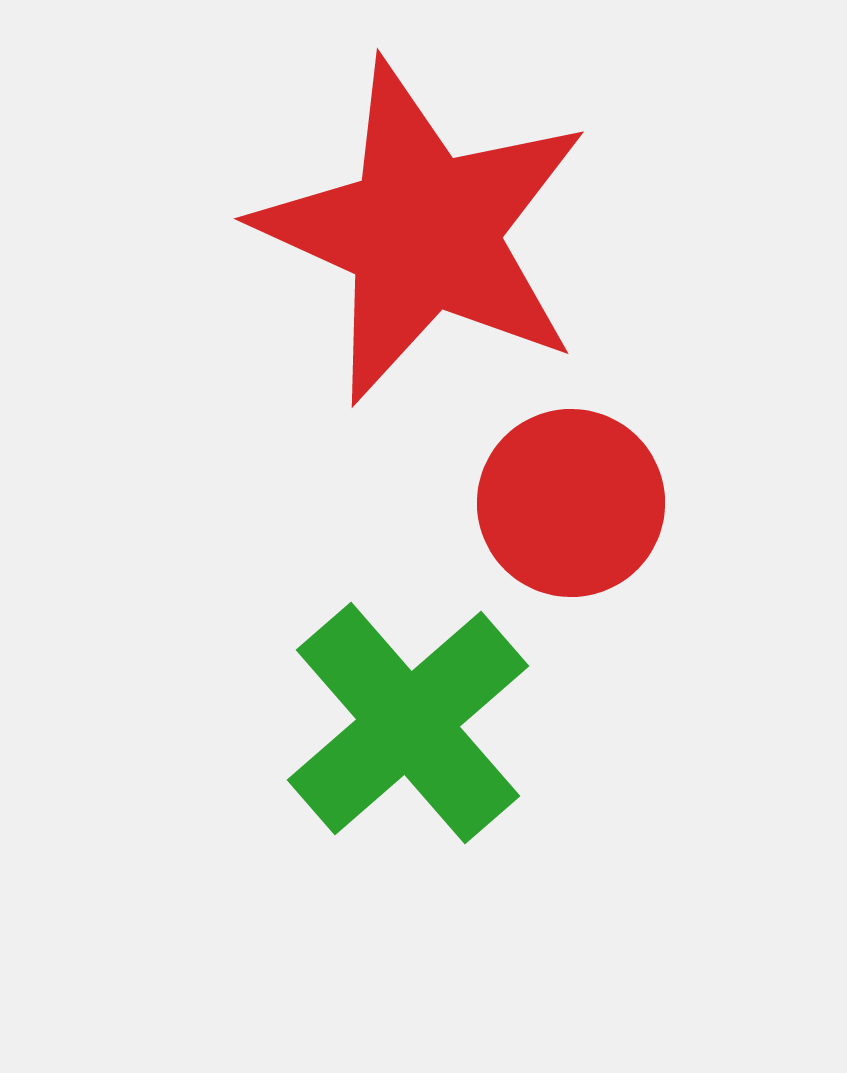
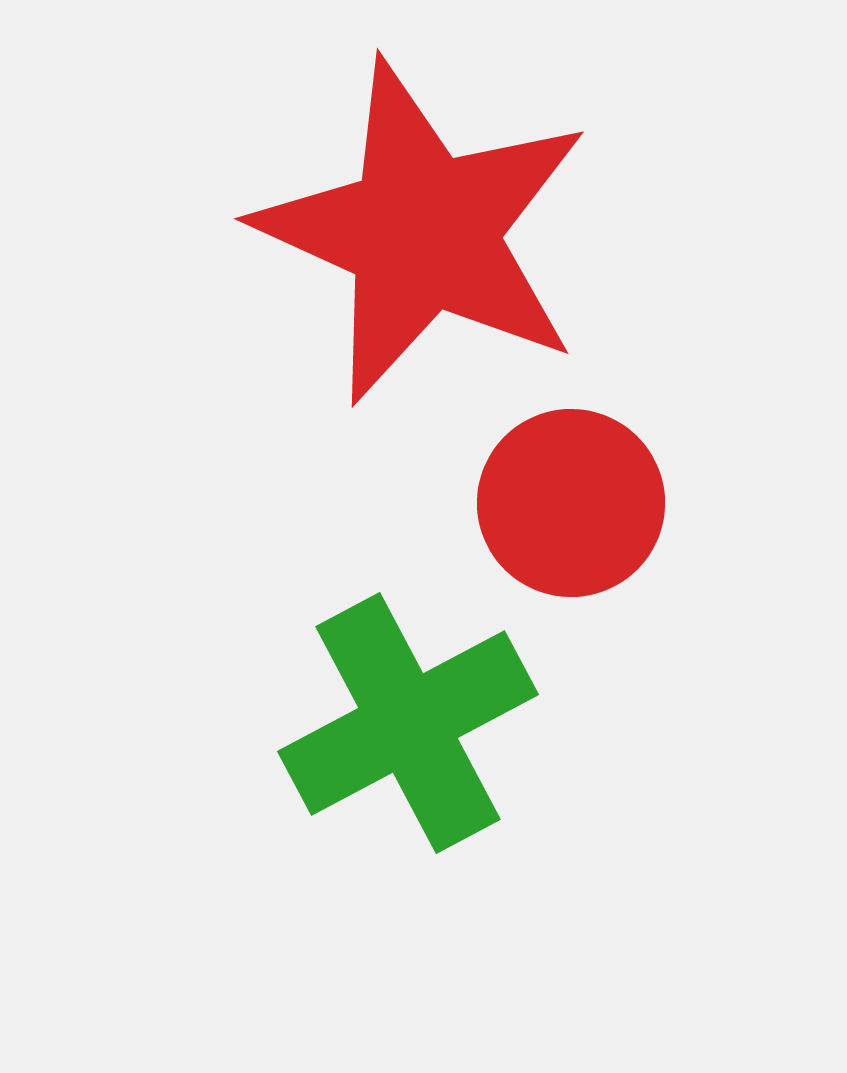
green cross: rotated 13 degrees clockwise
